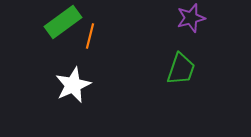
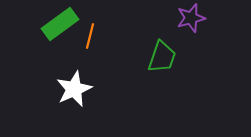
green rectangle: moved 3 px left, 2 px down
green trapezoid: moved 19 px left, 12 px up
white star: moved 1 px right, 4 px down
